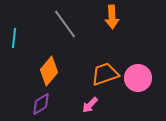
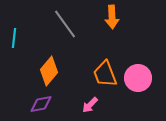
orange trapezoid: rotated 92 degrees counterclockwise
purple diamond: rotated 20 degrees clockwise
